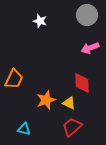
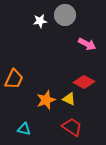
gray circle: moved 22 px left
white star: rotated 24 degrees counterclockwise
pink arrow: moved 3 px left, 4 px up; rotated 132 degrees counterclockwise
red diamond: moved 2 px right, 1 px up; rotated 60 degrees counterclockwise
yellow triangle: moved 4 px up
red trapezoid: rotated 75 degrees clockwise
